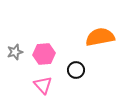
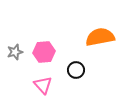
pink hexagon: moved 2 px up
